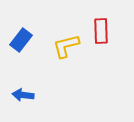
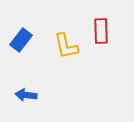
yellow L-shape: rotated 88 degrees counterclockwise
blue arrow: moved 3 px right
